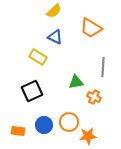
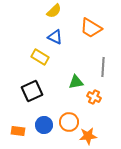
yellow rectangle: moved 2 px right
